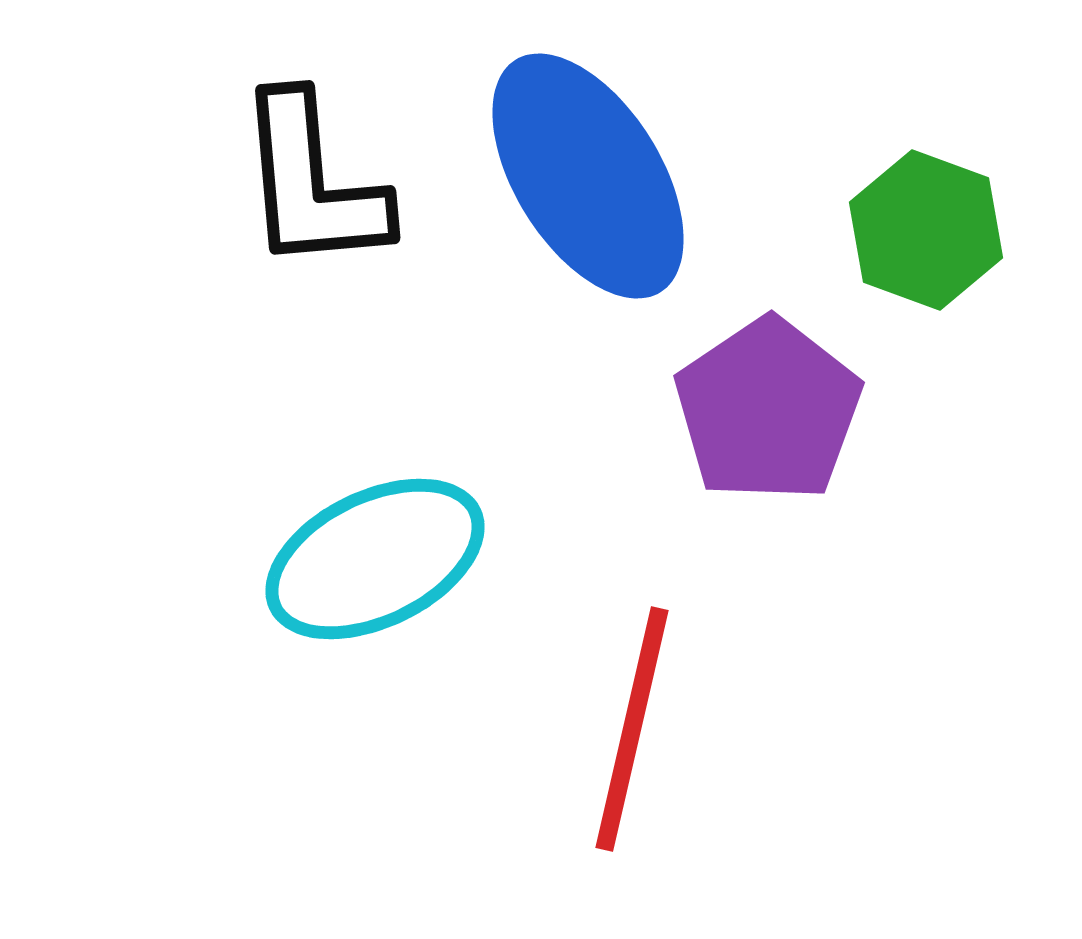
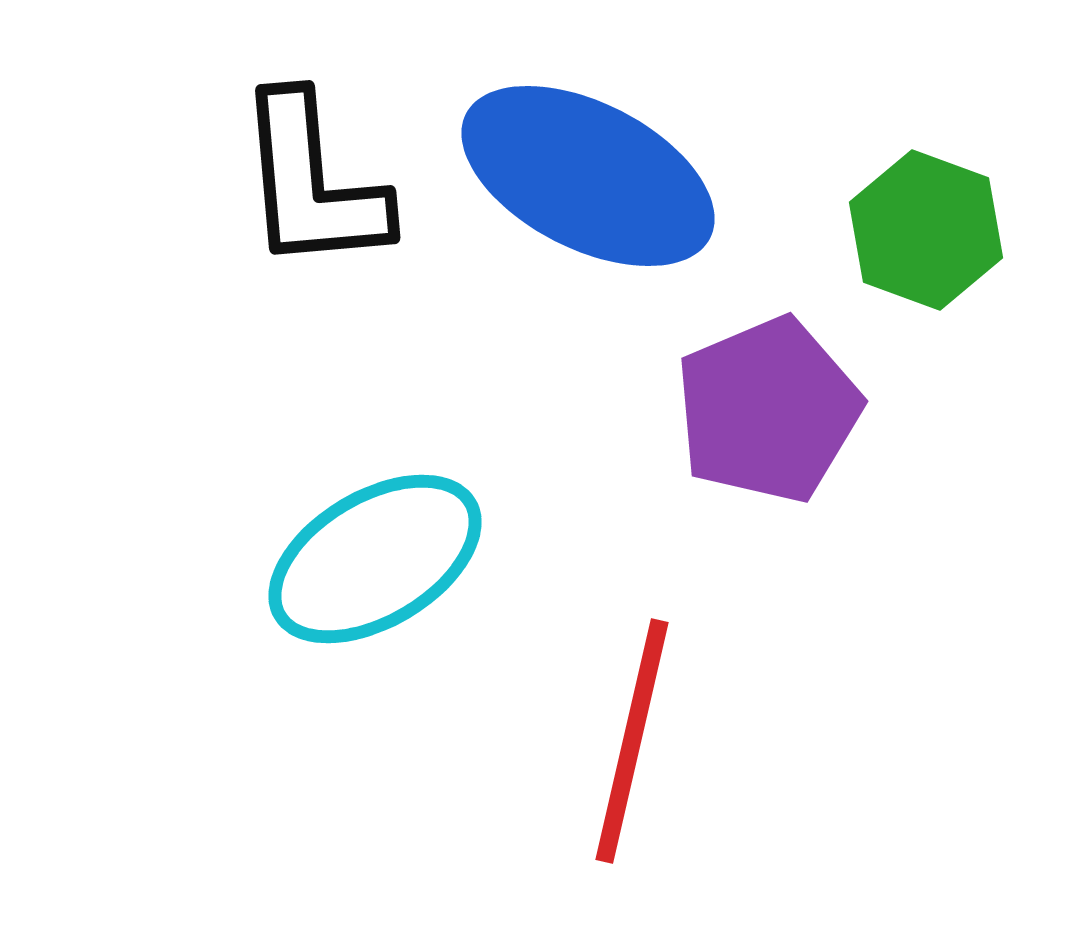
blue ellipse: rotated 31 degrees counterclockwise
purple pentagon: rotated 11 degrees clockwise
cyan ellipse: rotated 5 degrees counterclockwise
red line: moved 12 px down
